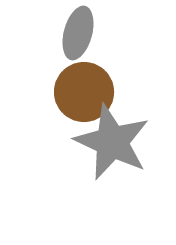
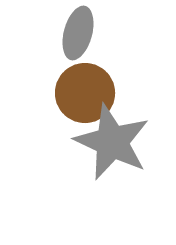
brown circle: moved 1 px right, 1 px down
